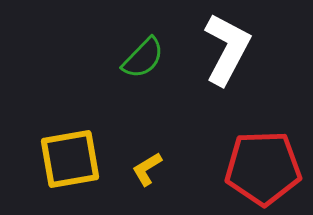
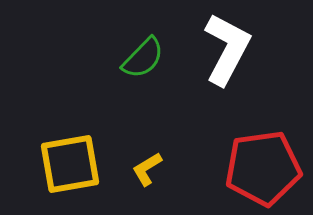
yellow square: moved 5 px down
red pentagon: rotated 6 degrees counterclockwise
